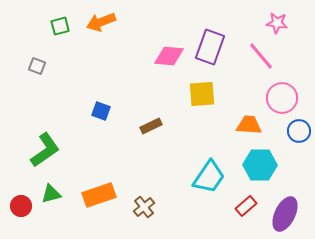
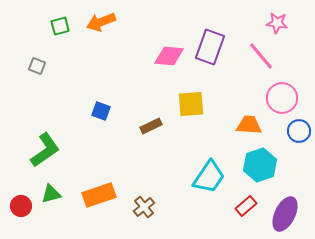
yellow square: moved 11 px left, 10 px down
cyan hexagon: rotated 20 degrees counterclockwise
